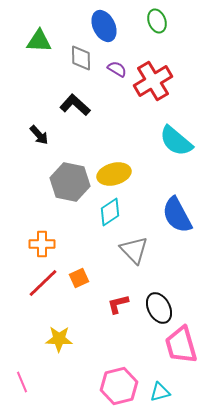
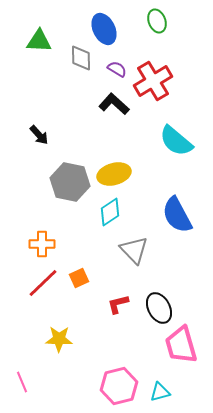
blue ellipse: moved 3 px down
black L-shape: moved 39 px right, 1 px up
